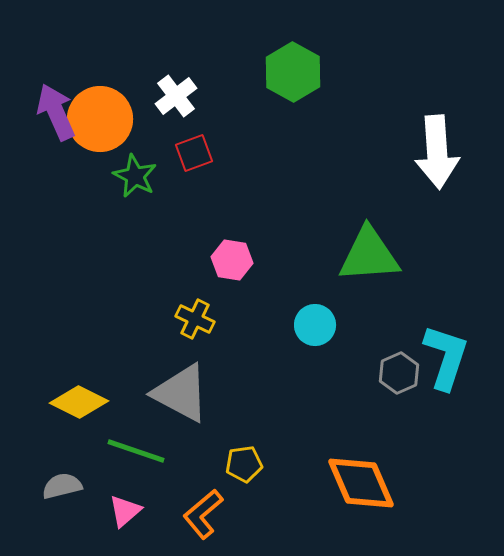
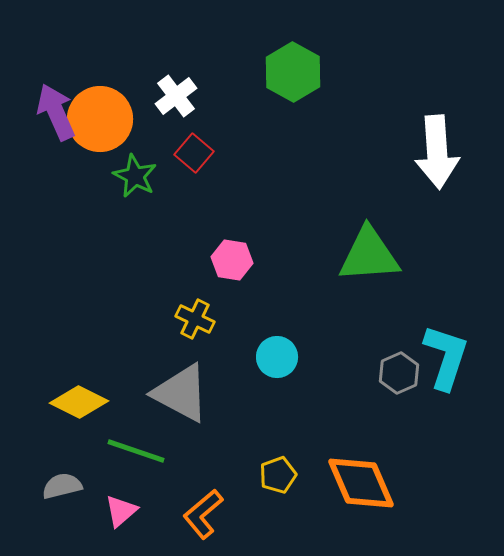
red square: rotated 30 degrees counterclockwise
cyan circle: moved 38 px left, 32 px down
yellow pentagon: moved 34 px right, 11 px down; rotated 12 degrees counterclockwise
pink triangle: moved 4 px left
